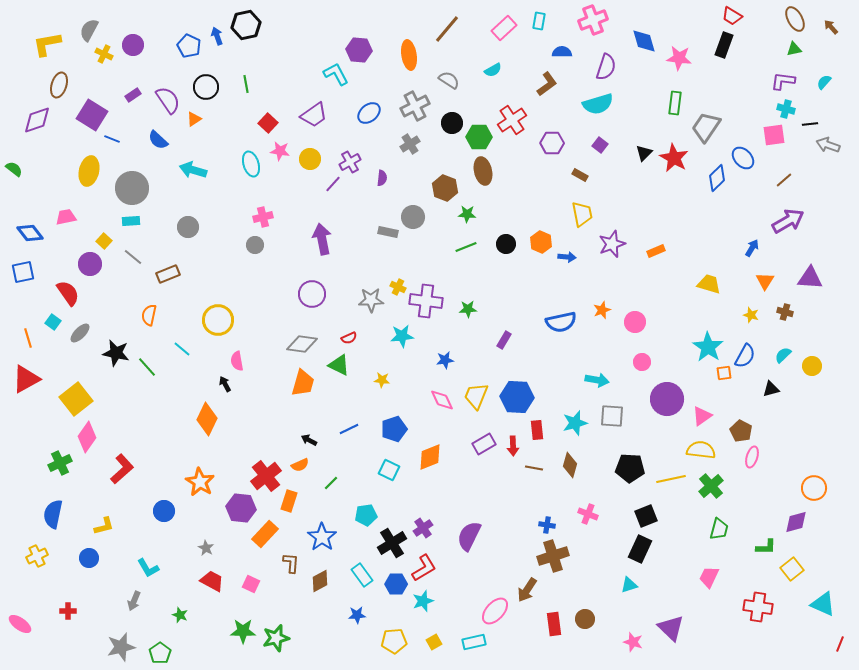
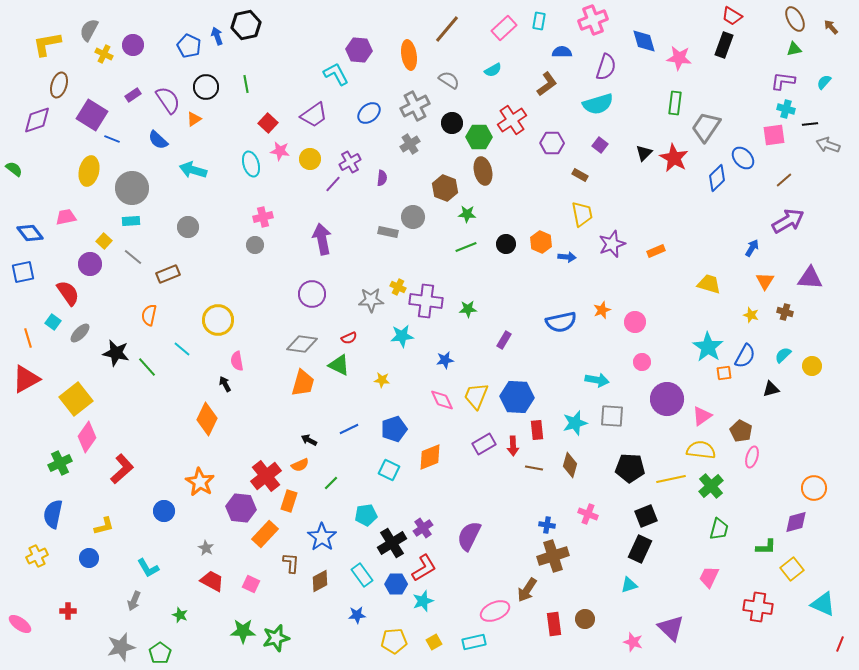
pink ellipse at (495, 611): rotated 24 degrees clockwise
